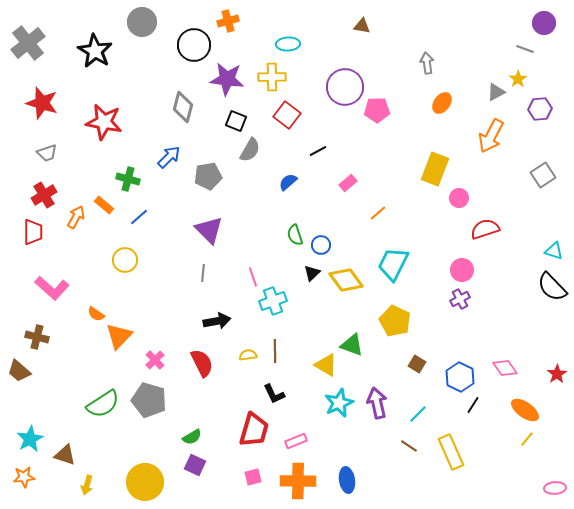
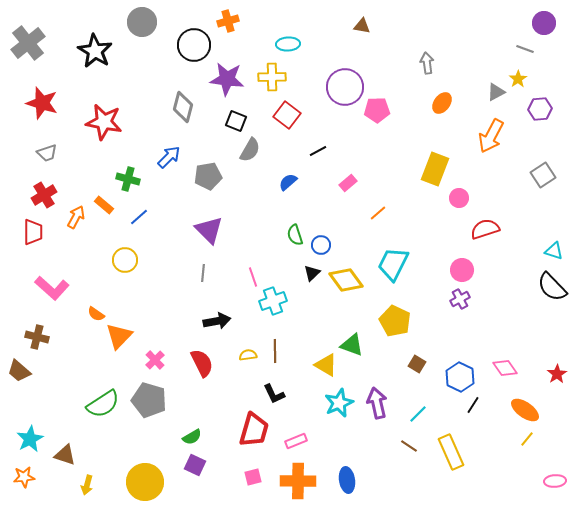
pink ellipse at (555, 488): moved 7 px up
